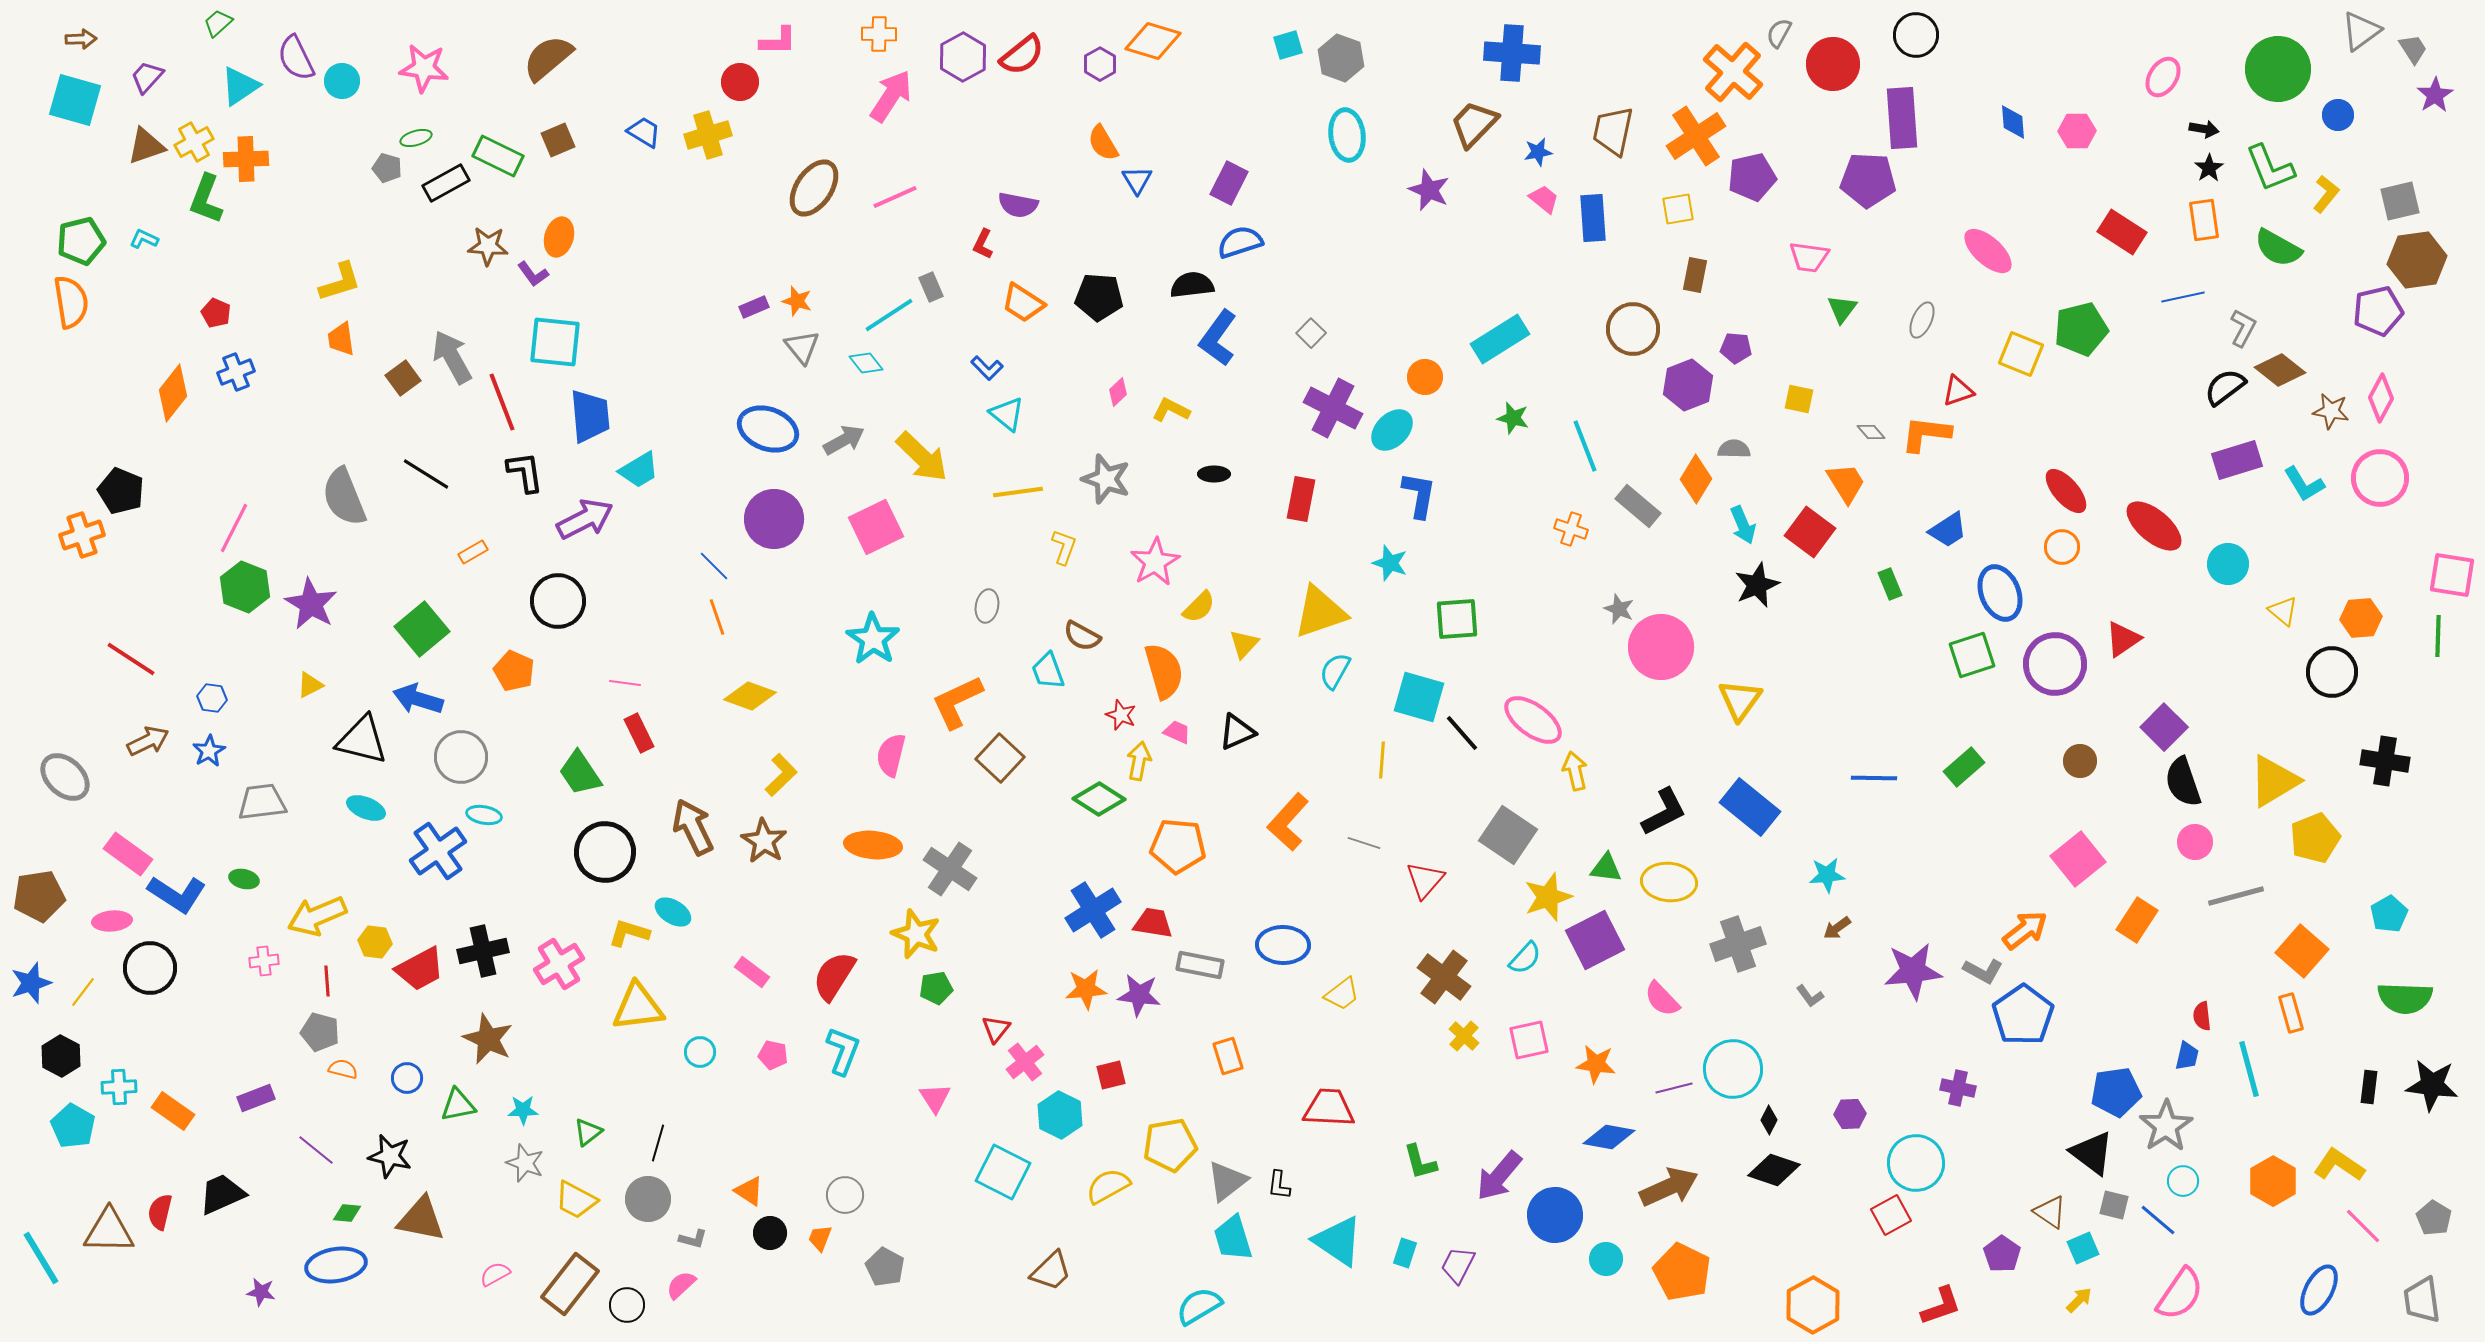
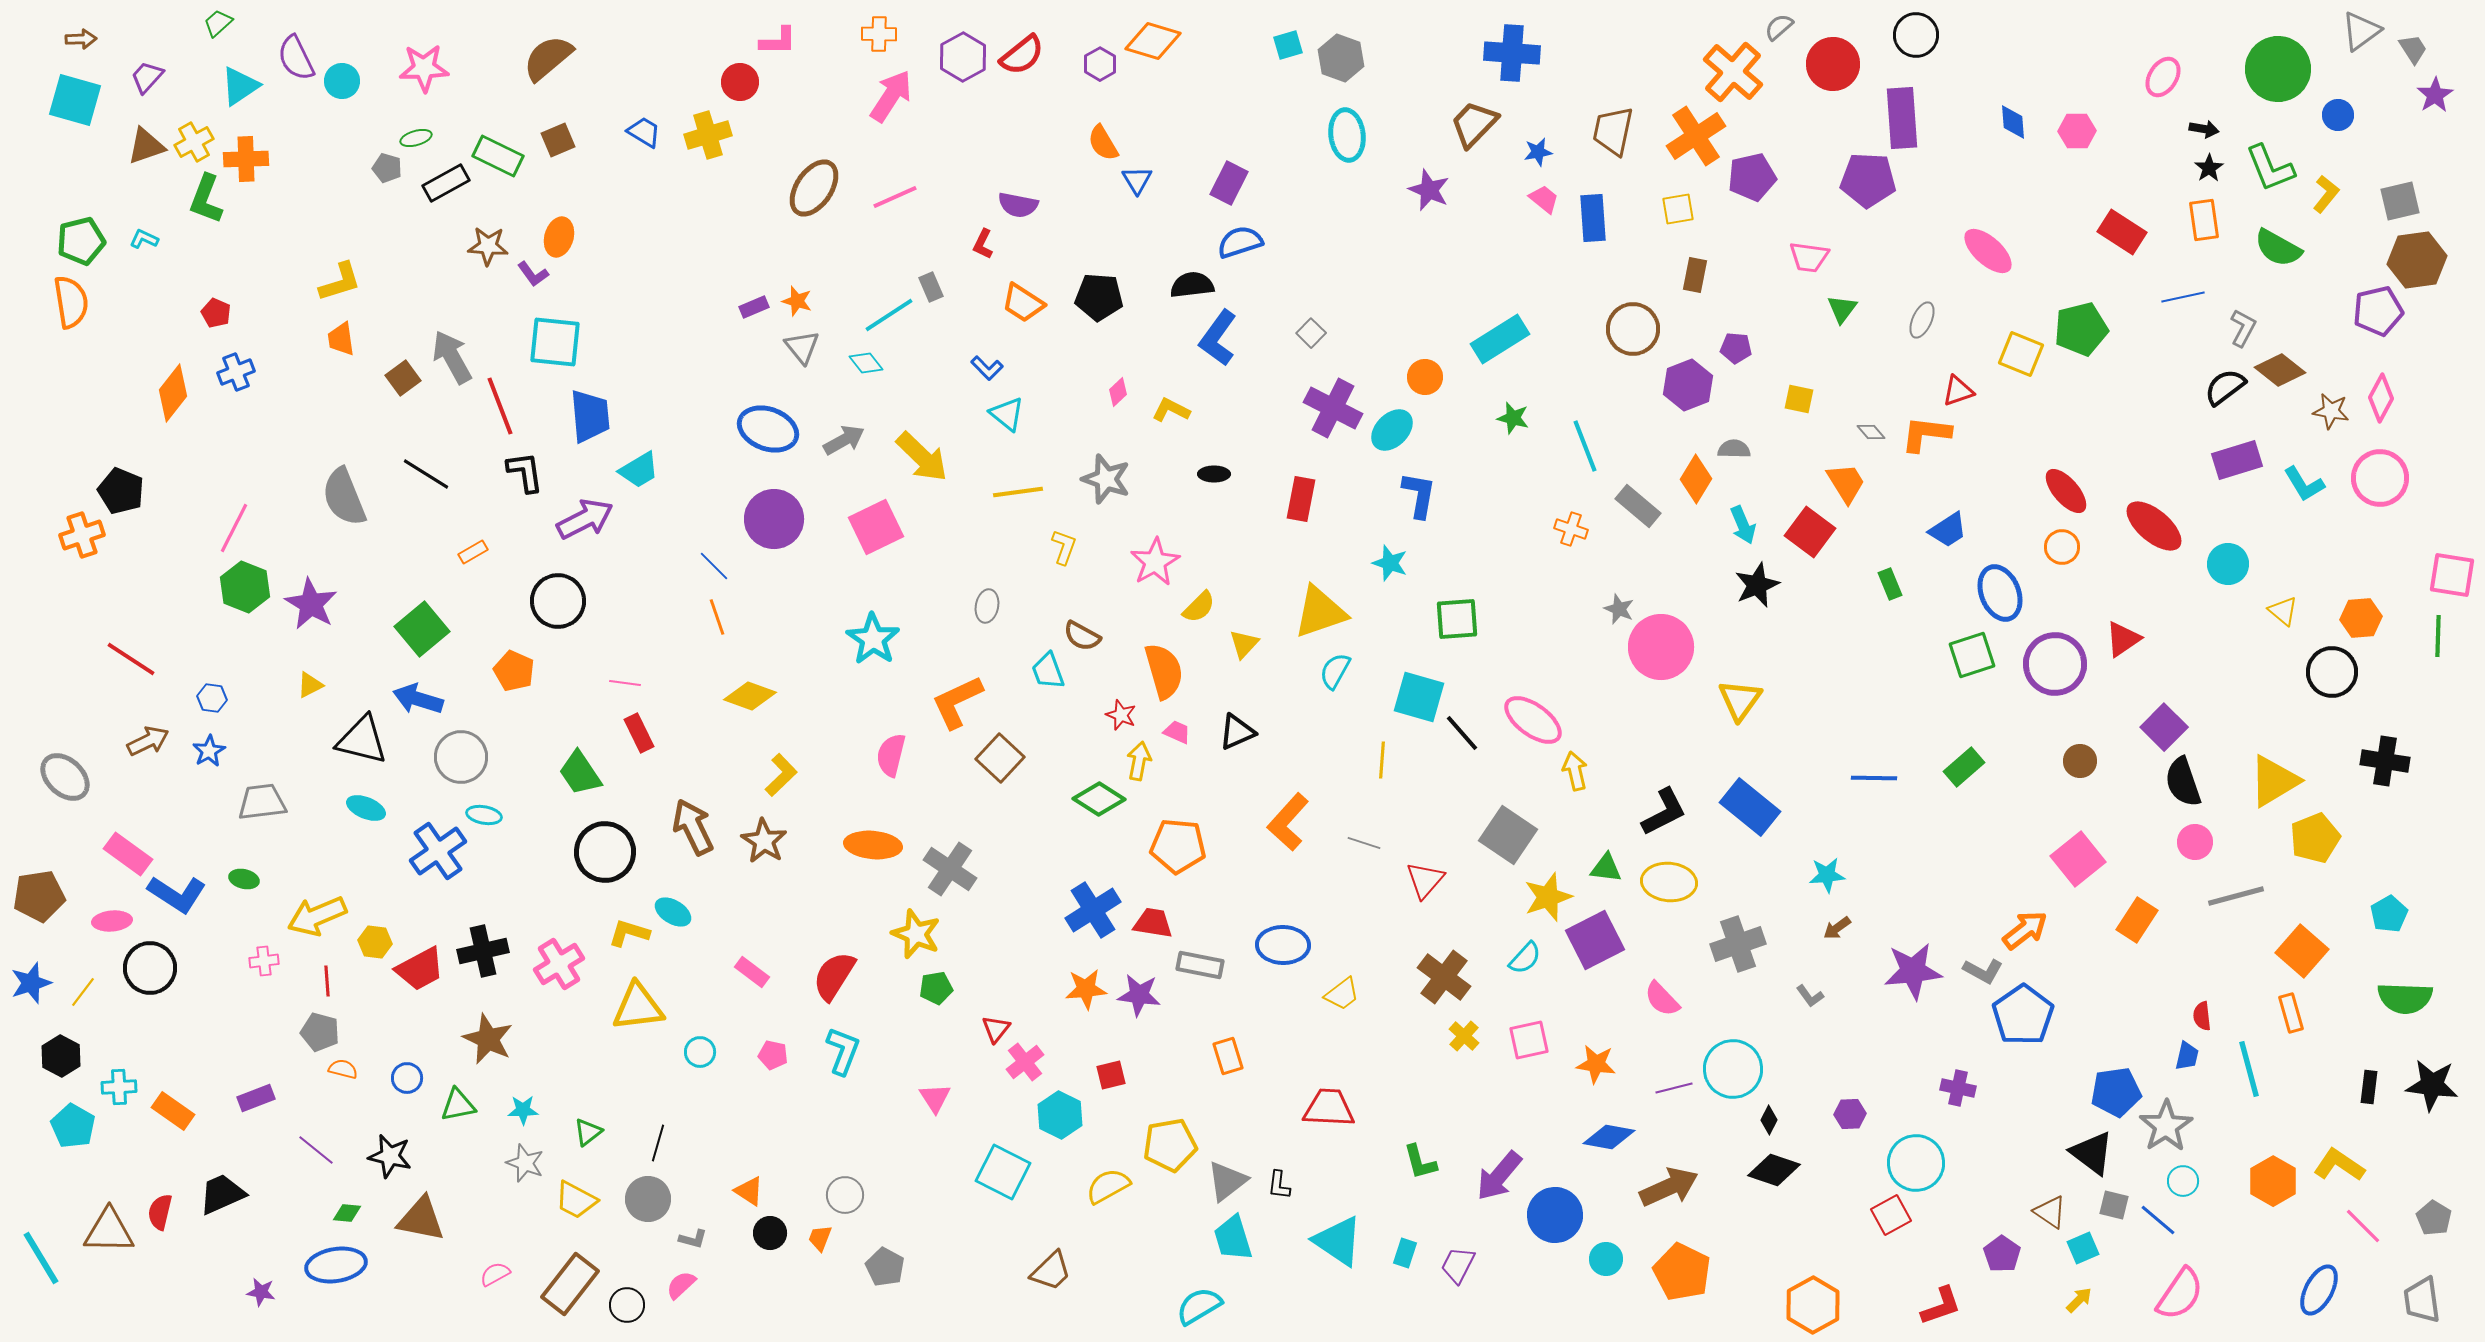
gray semicircle at (1779, 33): moved 6 px up; rotated 20 degrees clockwise
pink star at (424, 68): rotated 9 degrees counterclockwise
red line at (502, 402): moved 2 px left, 4 px down
